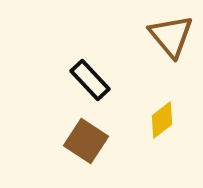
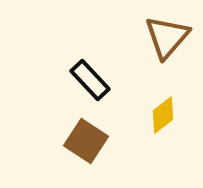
brown triangle: moved 4 px left, 1 px down; rotated 21 degrees clockwise
yellow diamond: moved 1 px right, 5 px up
